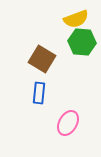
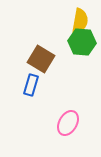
yellow semicircle: moved 4 px right, 2 px down; rotated 60 degrees counterclockwise
brown square: moved 1 px left
blue rectangle: moved 8 px left, 8 px up; rotated 10 degrees clockwise
